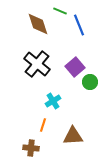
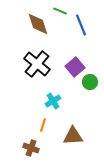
blue line: moved 2 px right
brown cross: rotated 14 degrees clockwise
